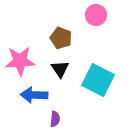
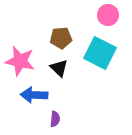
pink circle: moved 12 px right
brown pentagon: rotated 25 degrees counterclockwise
pink star: rotated 16 degrees clockwise
black triangle: moved 1 px left, 1 px up; rotated 12 degrees counterclockwise
cyan square: moved 2 px right, 27 px up
